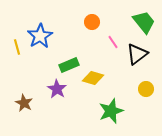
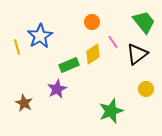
yellow diamond: moved 24 px up; rotated 50 degrees counterclockwise
purple star: rotated 12 degrees clockwise
